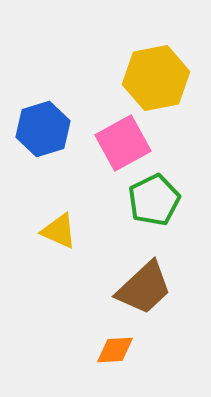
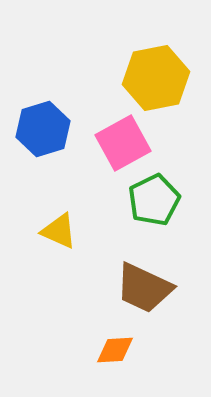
brown trapezoid: rotated 68 degrees clockwise
